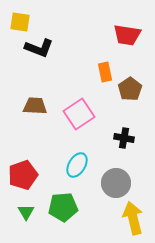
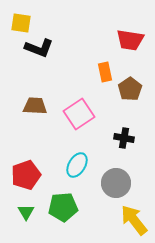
yellow square: moved 1 px right, 1 px down
red trapezoid: moved 3 px right, 5 px down
red pentagon: moved 3 px right
yellow arrow: moved 1 px right, 2 px down; rotated 24 degrees counterclockwise
